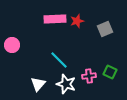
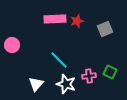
white triangle: moved 2 px left
